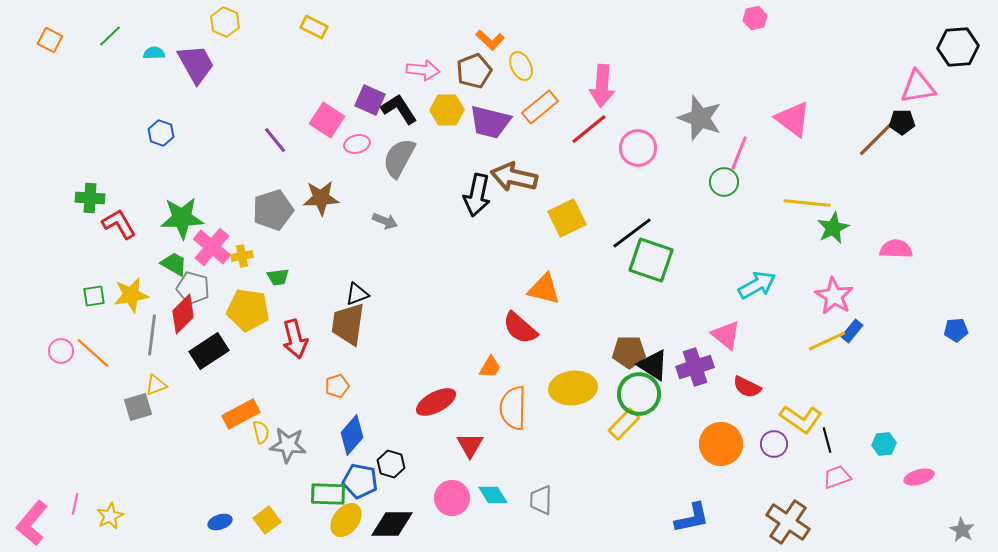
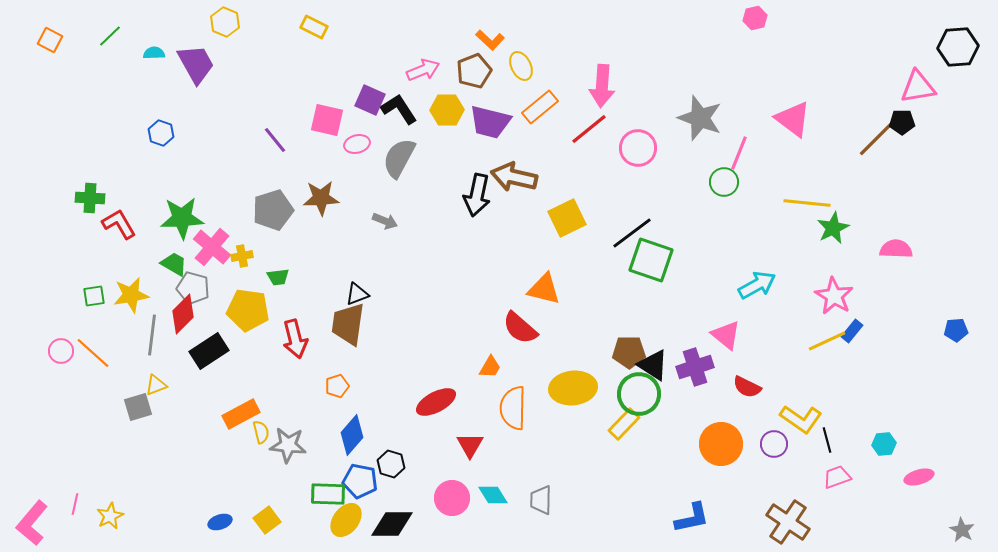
pink arrow at (423, 70): rotated 28 degrees counterclockwise
pink square at (327, 120): rotated 20 degrees counterclockwise
